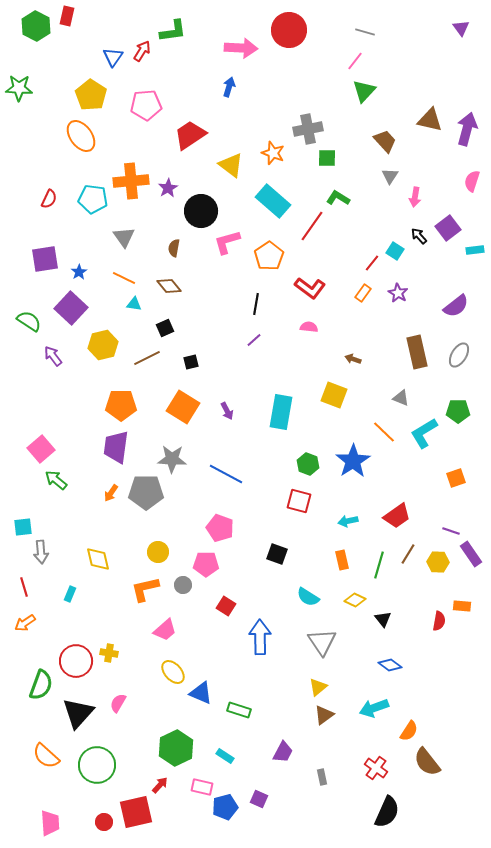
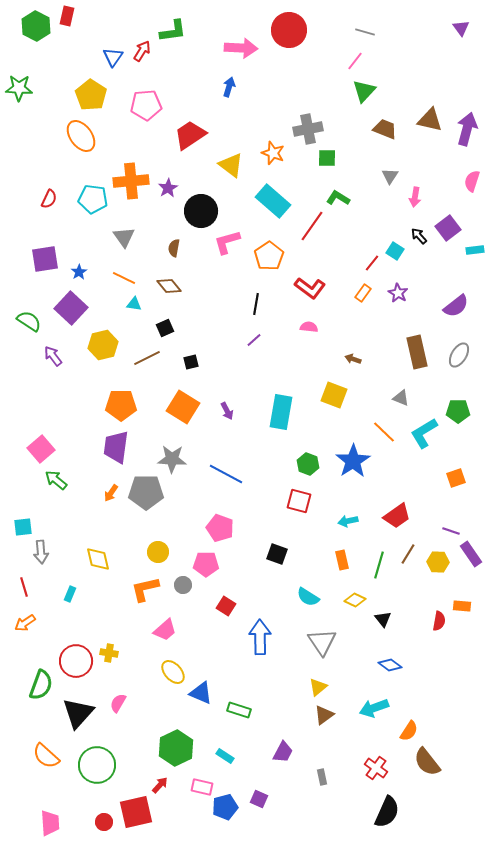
brown trapezoid at (385, 141): moved 12 px up; rotated 25 degrees counterclockwise
